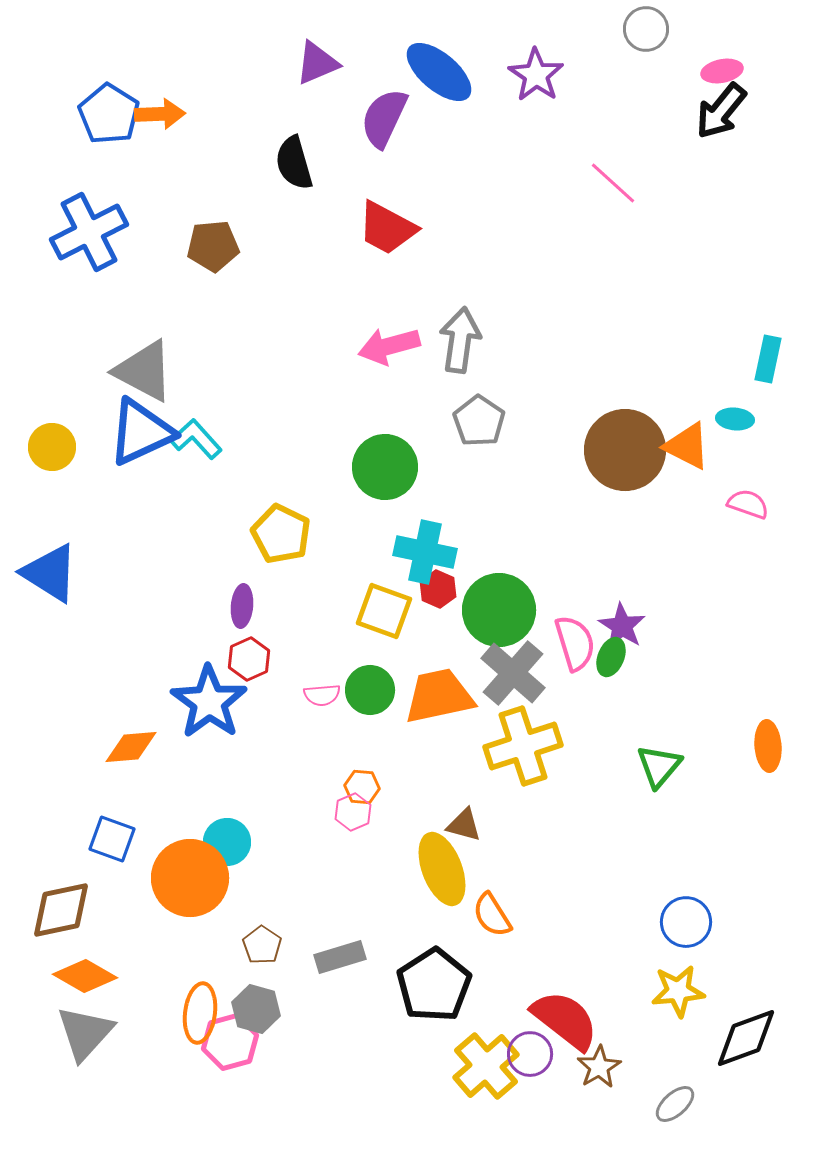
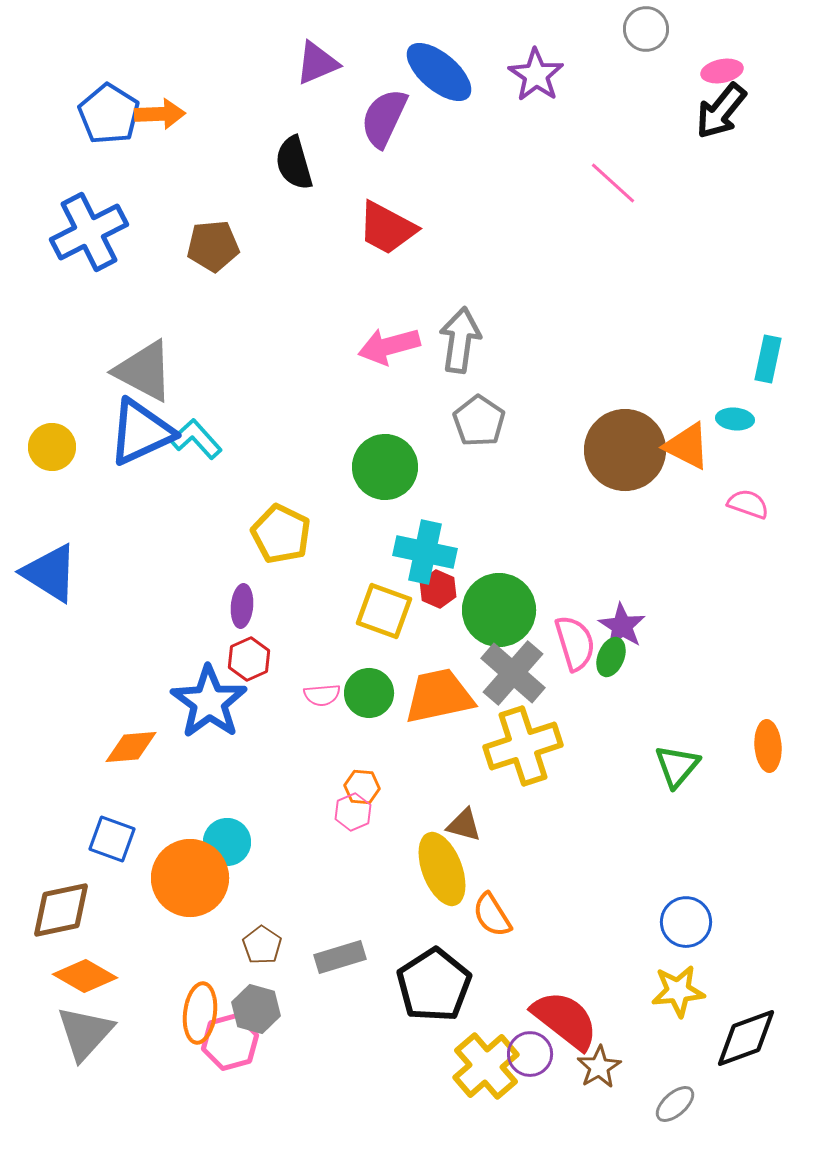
green circle at (370, 690): moved 1 px left, 3 px down
green triangle at (659, 766): moved 18 px right
